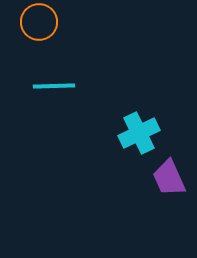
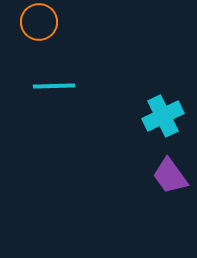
cyan cross: moved 24 px right, 17 px up
purple trapezoid: moved 1 px right, 2 px up; rotated 12 degrees counterclockwise
